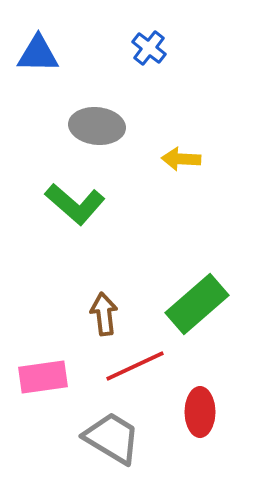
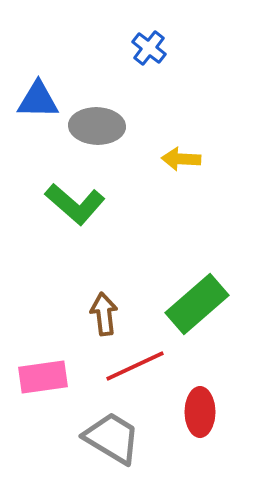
blue triangle: moved 46 px down
gray ellipse: rotated 4 degrees counterclockwise
